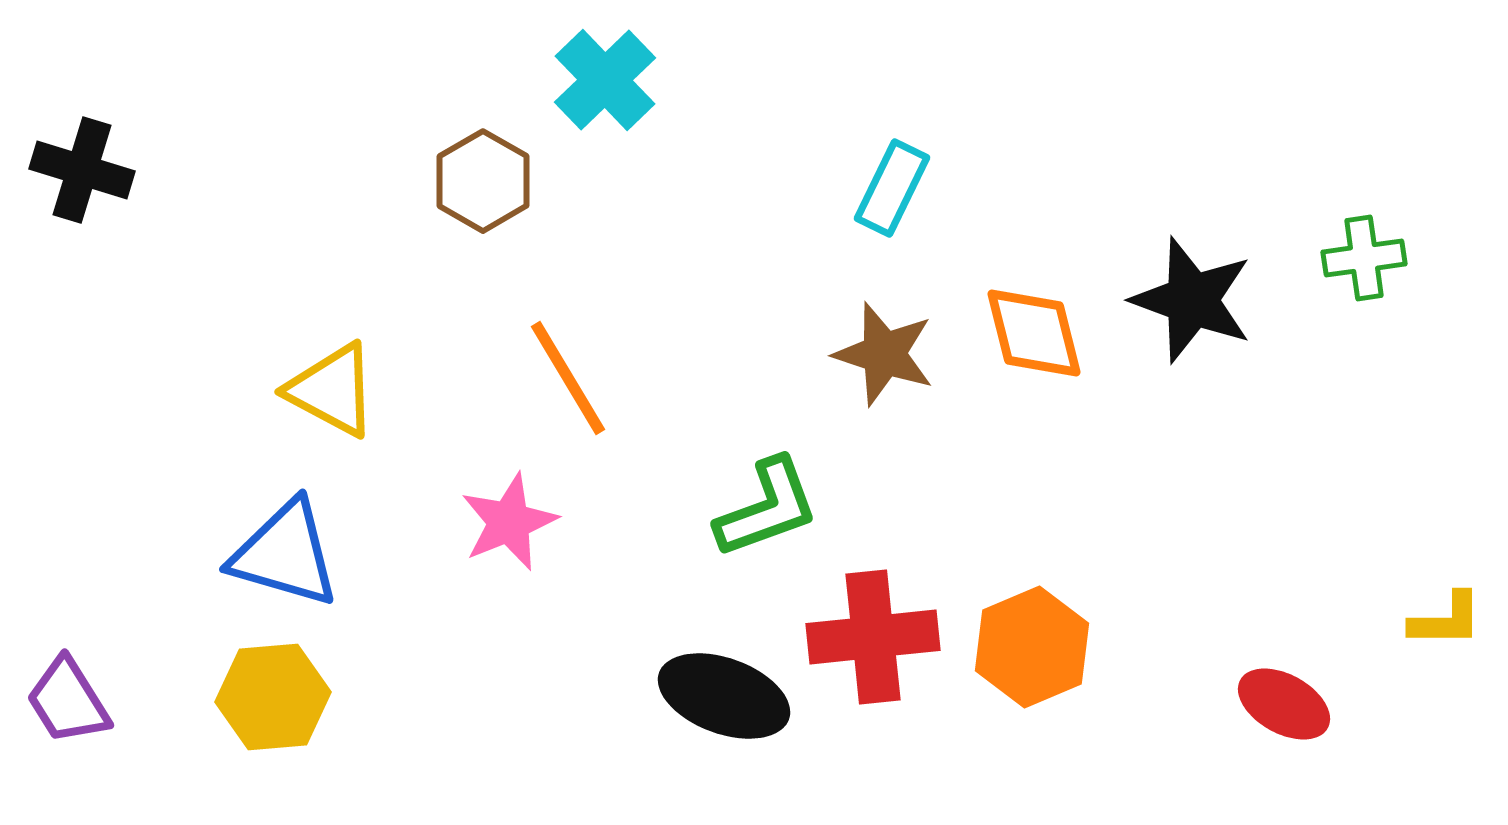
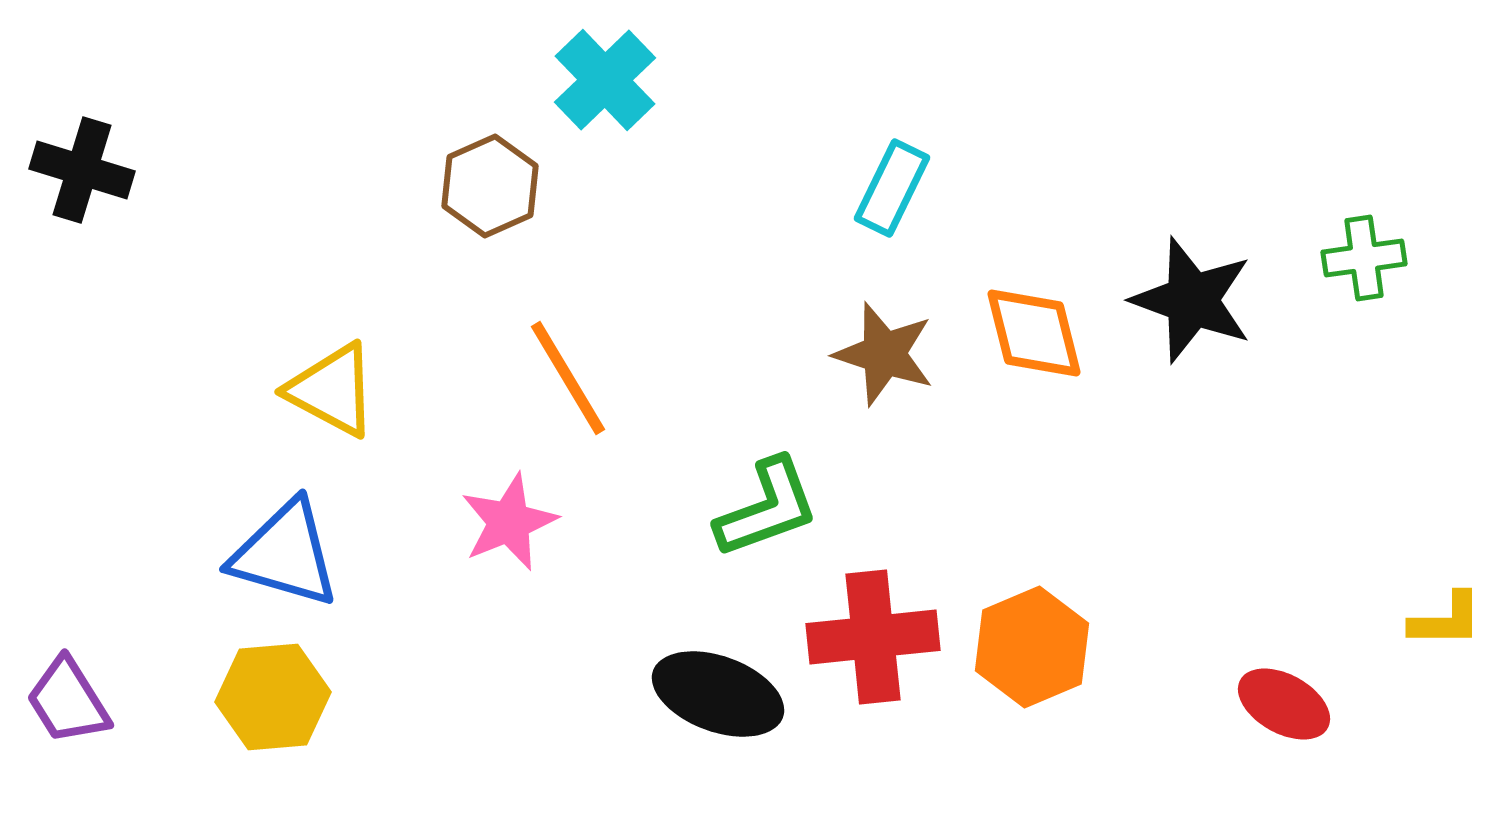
brown hexagon: moved 7 px right, 5 px down; rotated 6 degrees clockwise
black ellipse: moved 6 px left, 2 px up
